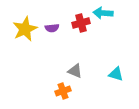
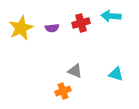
cyan arrow: moved 8 px right, 3 px down
yellow star: moved 4 px left, 1 px up
